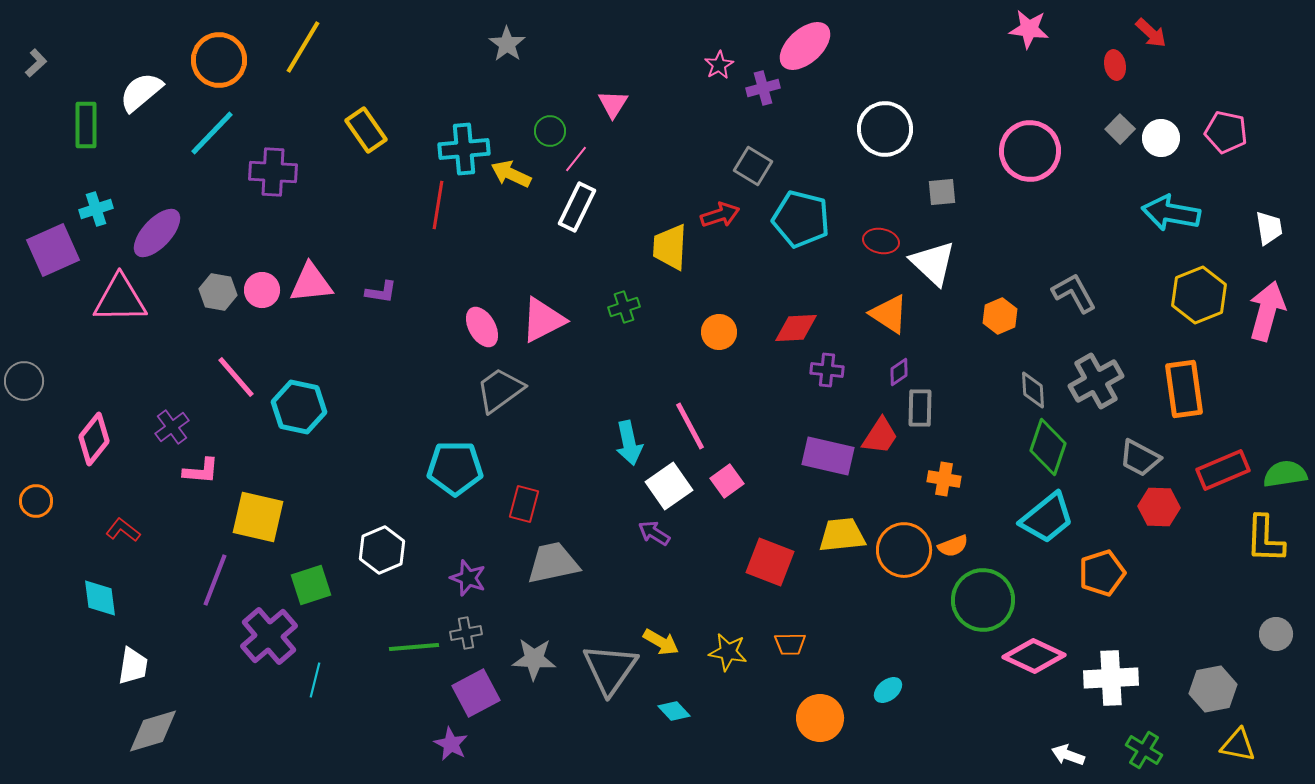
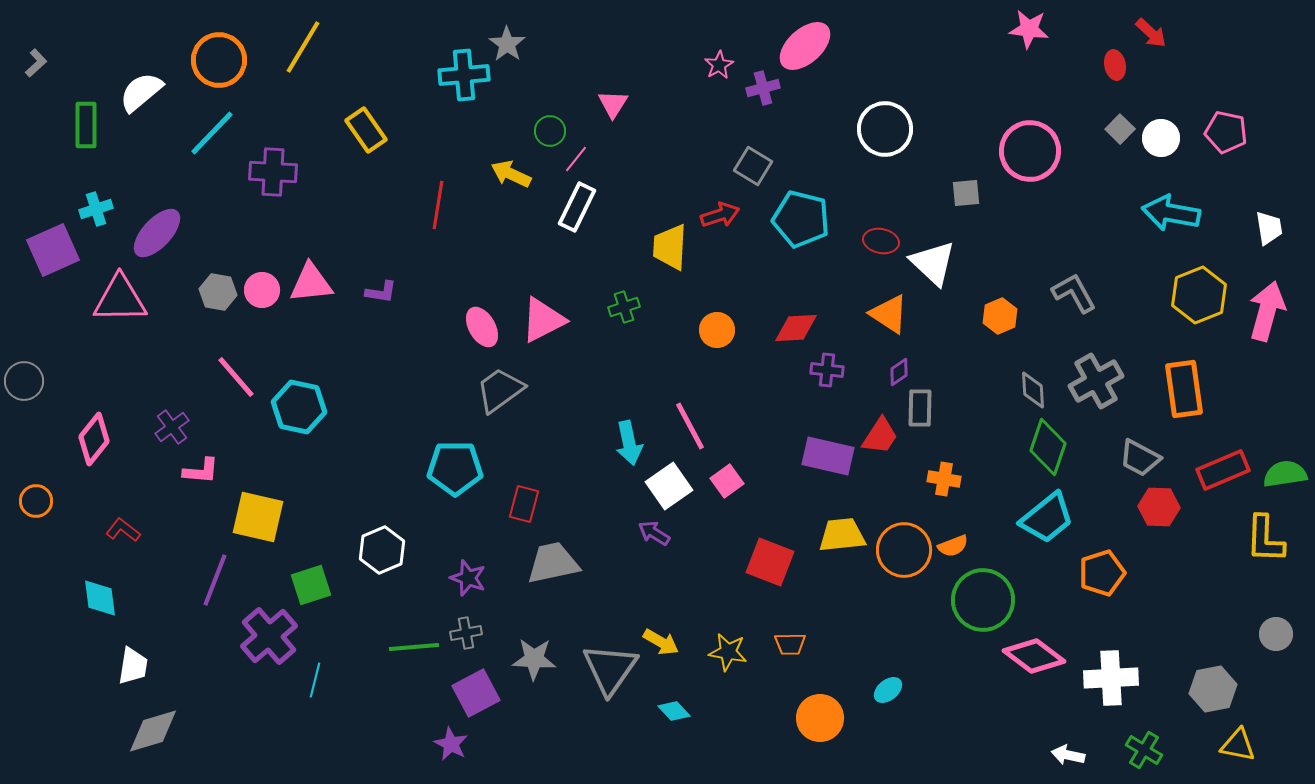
cyan cross at (464, 149): moved 74 px up
gray square at (942, 192): moved 24 px right, 1 px down
orange circle at (719, 332): moved 2 px left, 2 px up
pink diamond at (1034, 656): rotated 12 degrees clockwise
white arrow at (1068, 755): rotated 8 degrees counterclockwise
